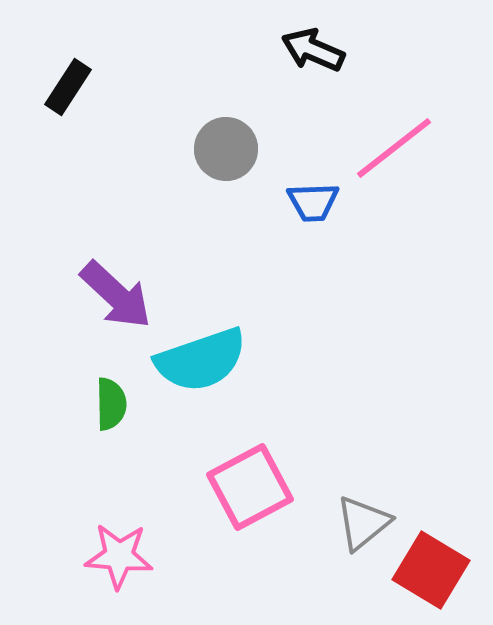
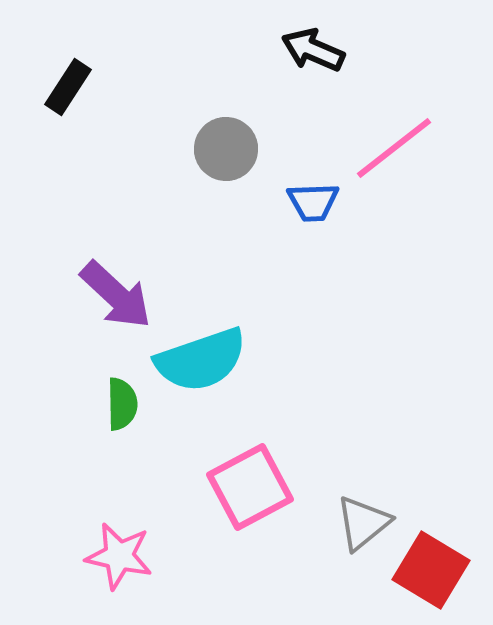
green semicircle: moved 11 px right
pink star: rotated 8 degrees clockwise
